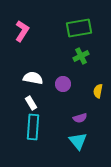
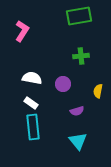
green rectangle: moved 12 px up
green cross: rotated 21 degrees clockwise
white semicircle: moved 1 px left
white rectangle: rotated 24 degrees counterclockwise
purple semicircle: moved 3 px left, 7 px up
cyan rectangle: rotated 10 degrees counterclockwise
